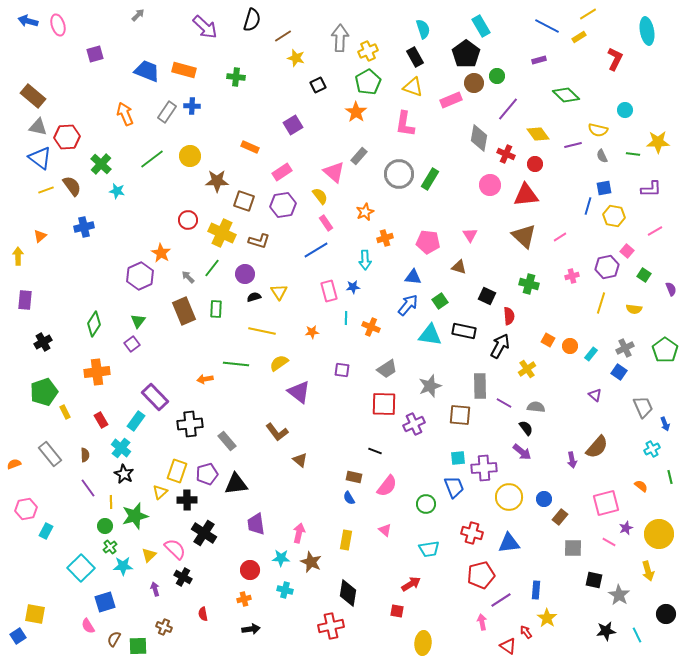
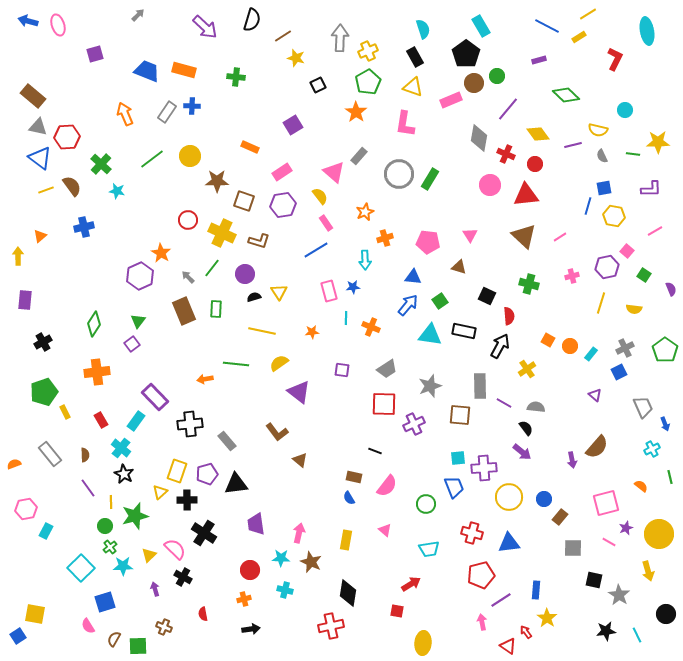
blue square at (619, 372): rotated 28 degrees clockwise
